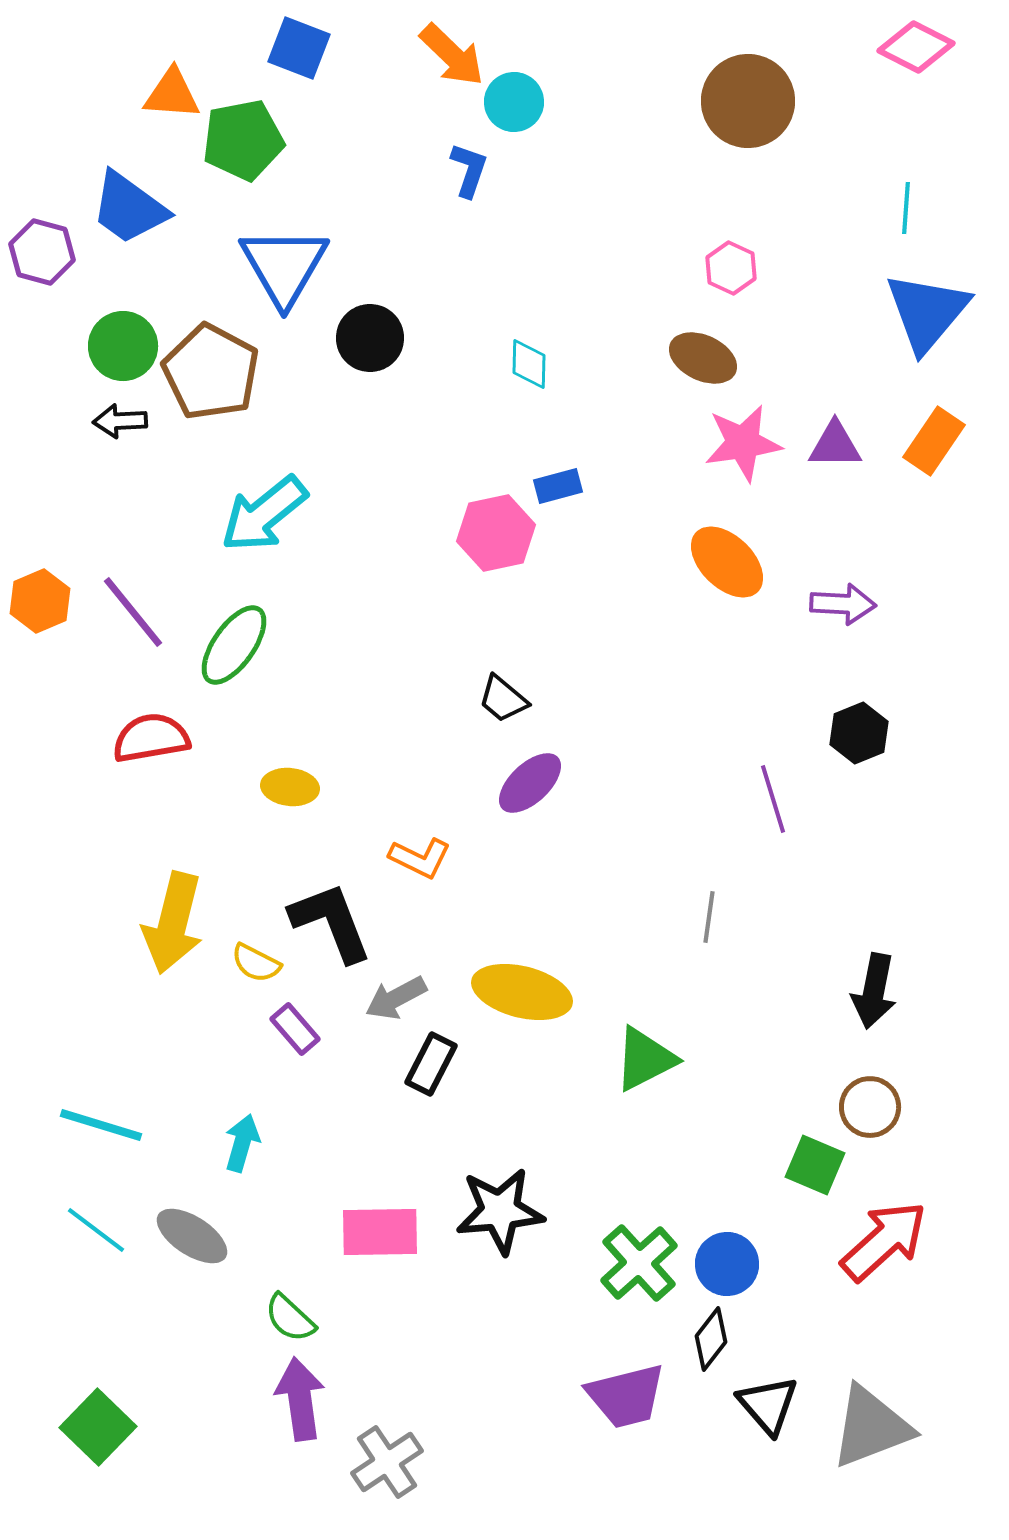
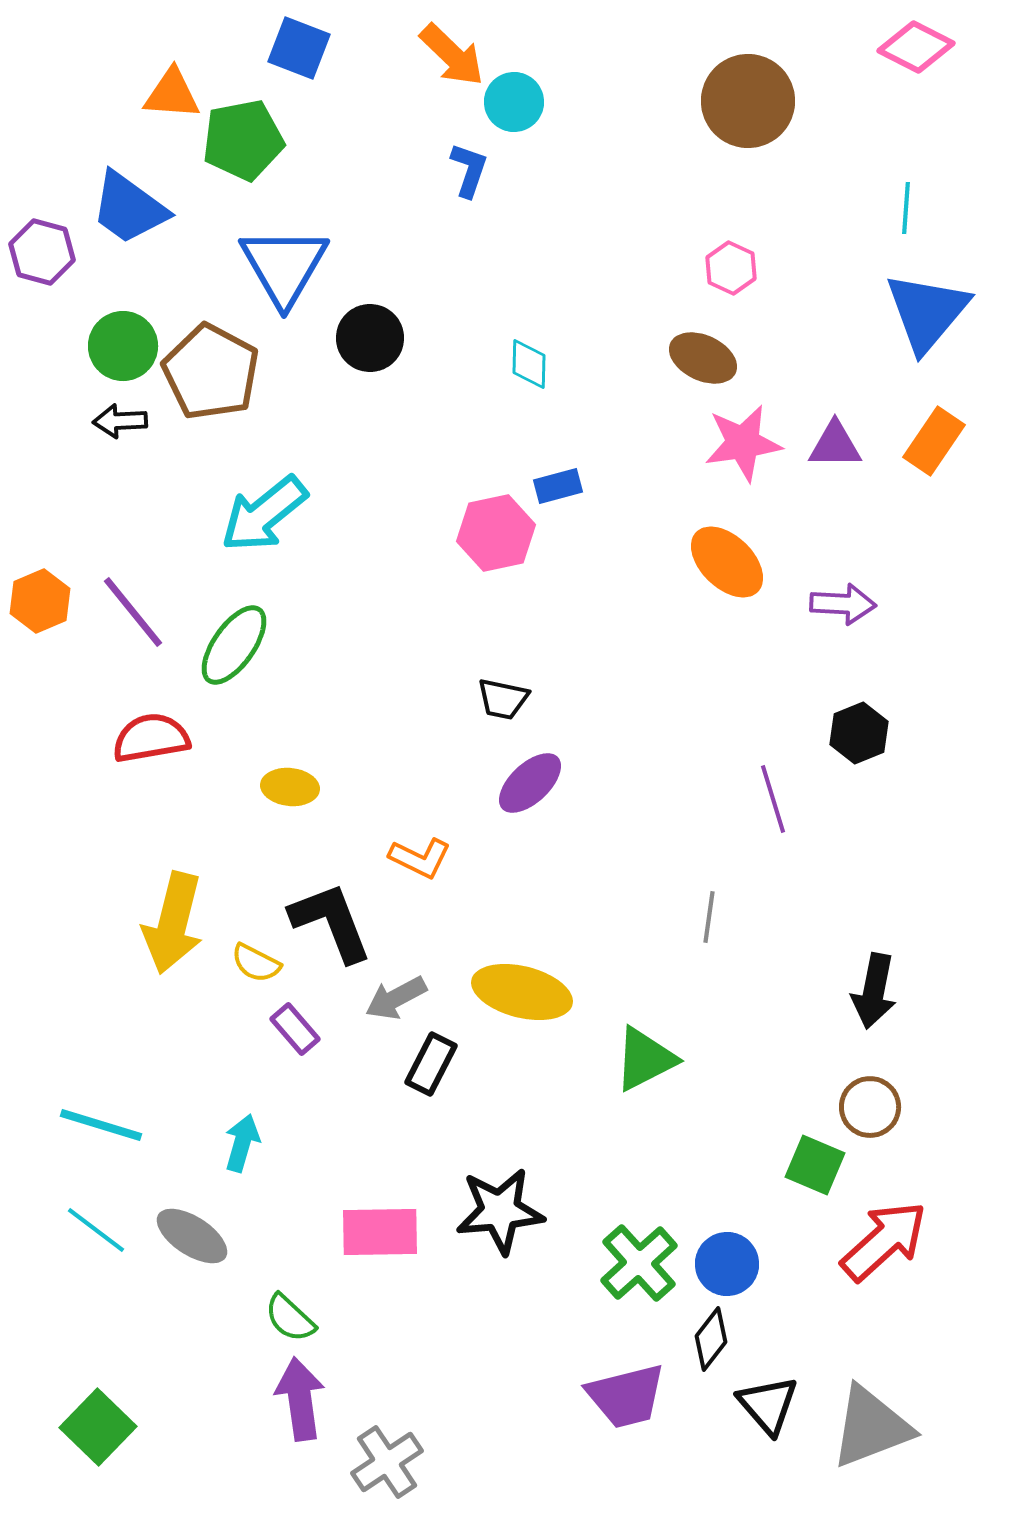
black trapezoid at (503, 699): rotated 28 degrees counterclockwise
